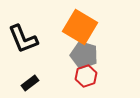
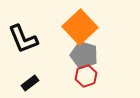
orange square: rotated 16 degrees clockwise
